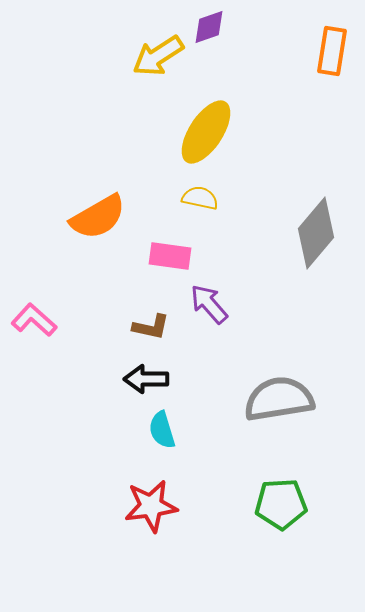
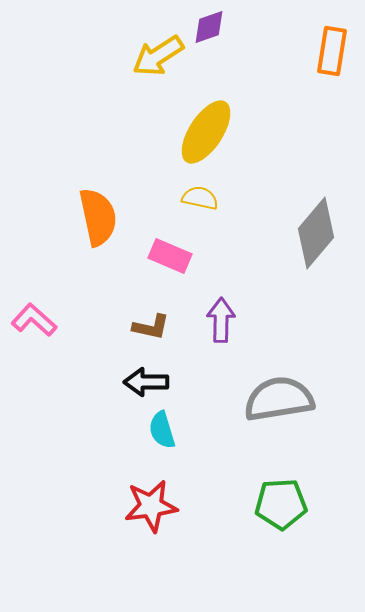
orange semicircle: rotated 72 degrees counterclockwise
pink rectangle: rotated 15 degrees clockwise
purple arrow: moved 12 px right, 16 px down; rotated 42 degrees clockwise
black arrow: moved 3 px down
